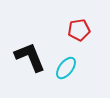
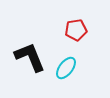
red pentagon: moved 3 px left
